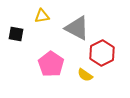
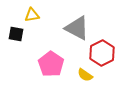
yellow triangle: moved 10 px left, 1 px up
